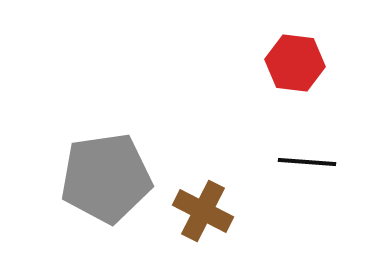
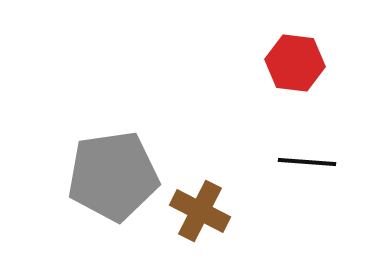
gray pentagon: moved 7 px right, 2 px up
brown cross: moved 3 px left
